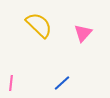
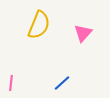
yellow semicircle: rotated 68 degrees clockwise
